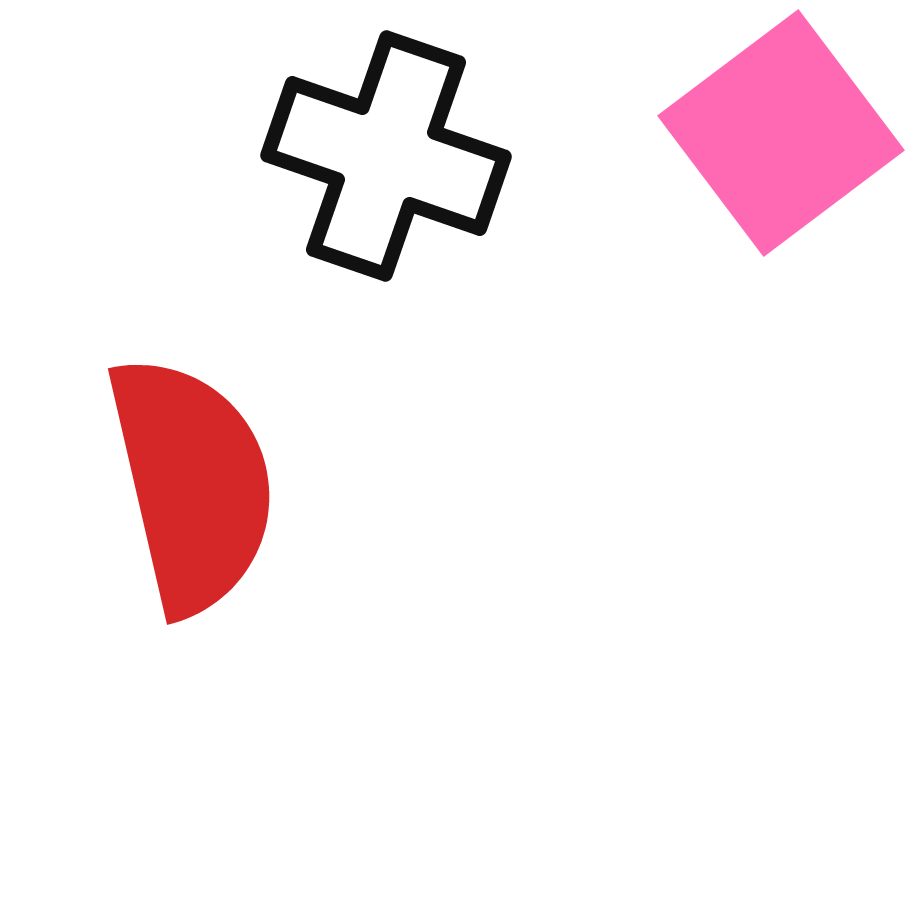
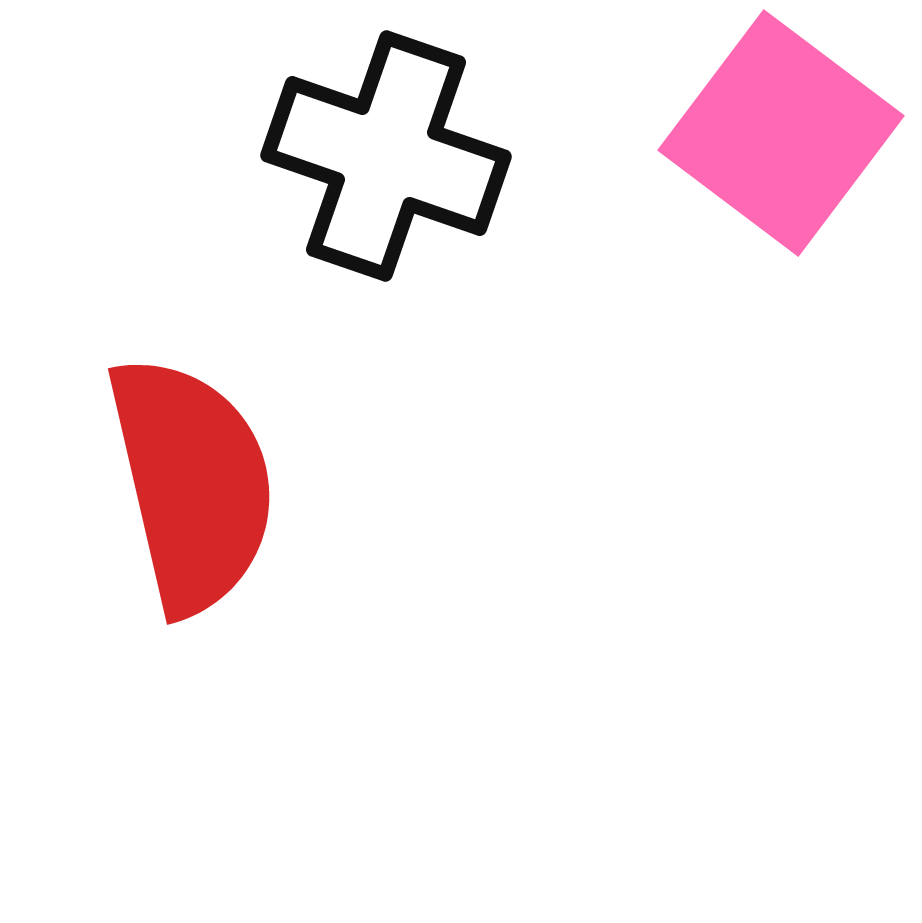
pink square: rotated 16 degrees counterclockwise
